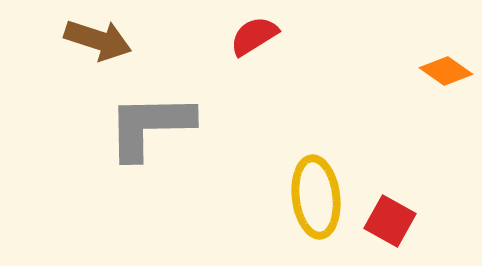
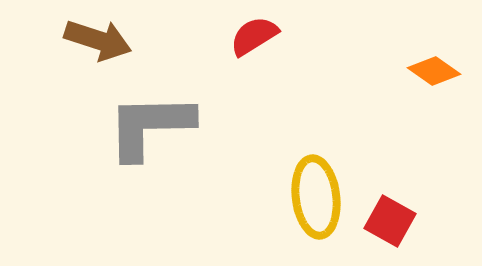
orange diamond: moved 12 px left
